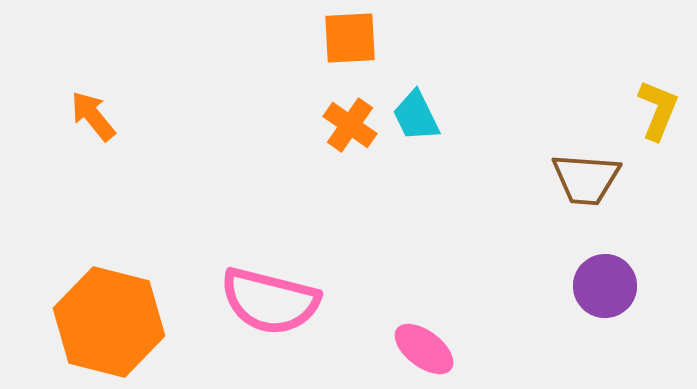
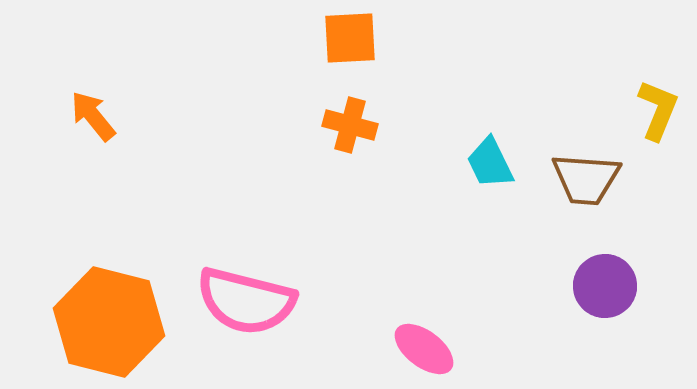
cyan trapezoid: moved 74 px right, 47 px down
orange cross: rotated 20 degrees counterclockwise
pink semicircle: moved 24 px left
